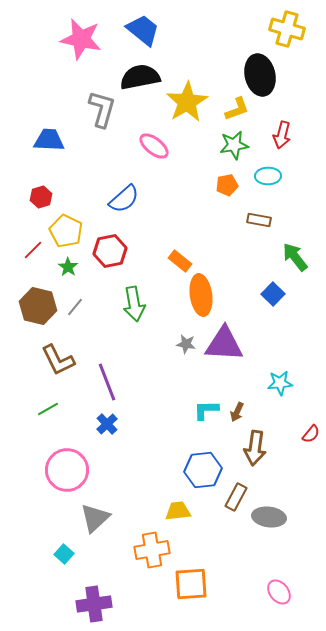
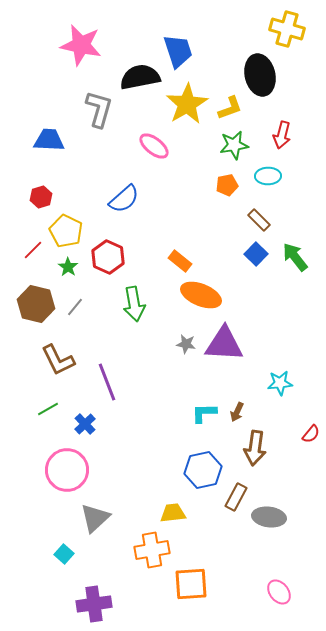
blue trapezoid at (143, 30): moved 35 px right, 21 px down; rotated 33 degrees clockwise
pink star at (81, 39): moved 6 px down
yellow star at (187, 102): moved 2 px down
gray L-shape at (102, 109): moved 3 px left
yellow L-shape at (237, 109): moved 7 px left, 1 px up
brown rectangle at (259, 220): rotated 35 degrees clockwise
red hexagon at (110, 251): moved 2 px left, 6 px down; rotated 24 degrees counterclockwise
blue square at (273, 294): moved 17 px left, 40 px up
orange ellipse at (201, 295): rotated 60 degrees counterclockwise
brown hexagon at (38, 306): moved 2 px left, 2 px up
cyan L-shape at (206, 410): moved 2 px left, 3 px down
blue cross at (107, 424): moved 22 px left
blue hexagon at (203, 470): rotated 6 degrees counterclockwise
yellow trapezoid at (178, 511): moved 5 px left, 2 px down
